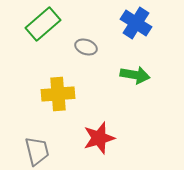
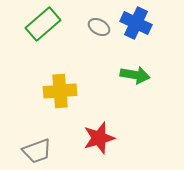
blue cross: rotated 8 degrees counterclockwise
gray ellipse: moved 13 px right, 20 px up; rotated 10 degrees clockwise
yellow cross: moved 2 px right, 3 px up
gray trapezoid: rotated 84 degrees clockwise
